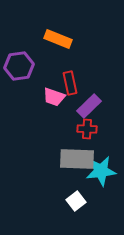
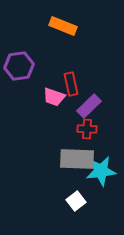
orange rectangle: moved 5 px right, 13 px up
red rectangle: moved 1 px right, 1 px down
